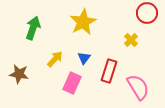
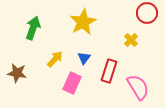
brown star: moved 2 px left, 1 px up
